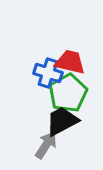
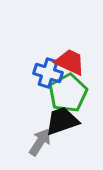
red trapezoid: rotated 12 degrees clockwise
black trapezoid: rotated 9 degrees clockwise
gray arrow: moved 6 px left, 3 px up
